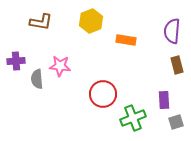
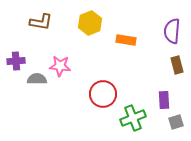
yellow hexagon: moved 1 px left, 2 px down
gray semicircle: rotated 96 degrees clockwise
